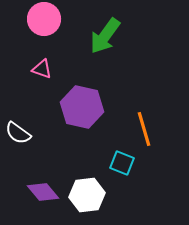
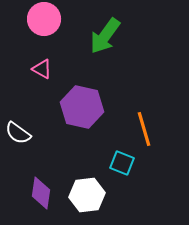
pink triangle: rotated 10 degrees clockwise
purple diamond: moved 2 px left, 1 px down; rotated 48 degrees clockwise
